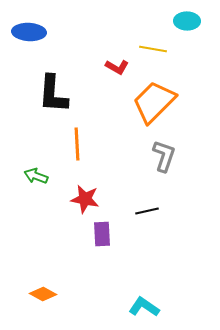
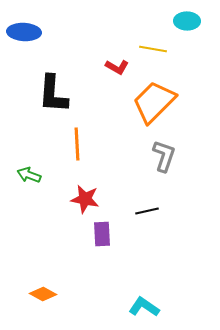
blue ellipse: moved 5 px left
green arrow: moved 7 px left, 1 px up
